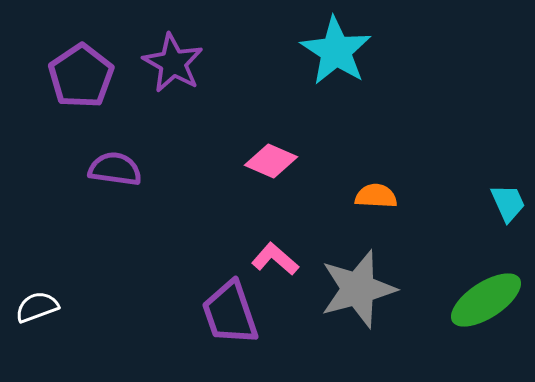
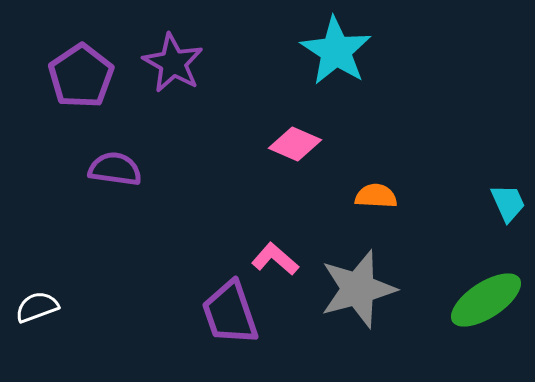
pink diamond: moved 24 px right, 17 px up
